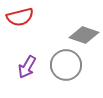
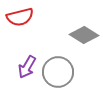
gray diamond: rotated 12 degrees clockwise
gray circle: moved 8 px left, 7 px down
